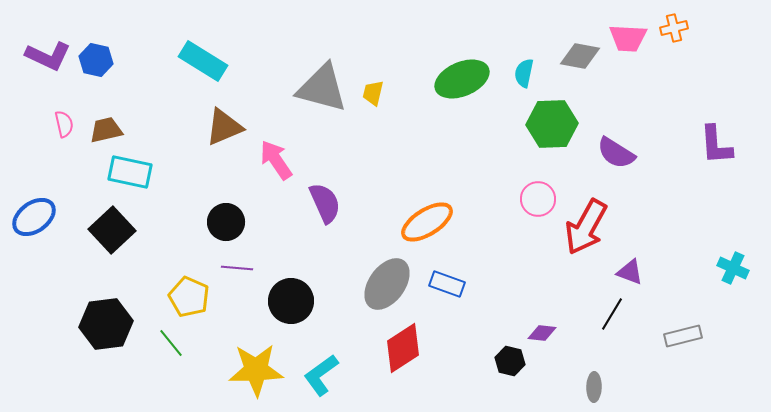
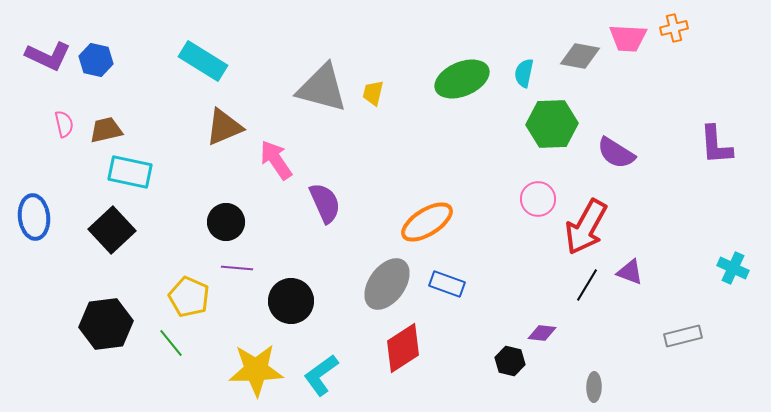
blue ellipse at (34, 217): rotated 60 degrees counterclockwise
black line at (612, 314): moved 25 px left, 29 px up
